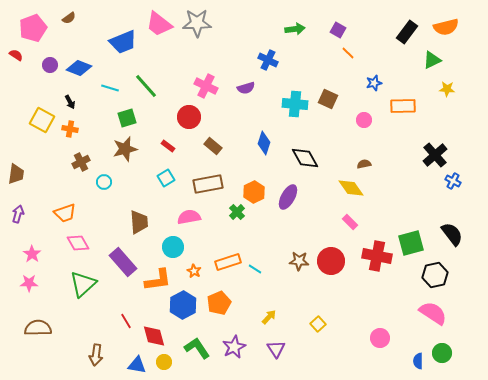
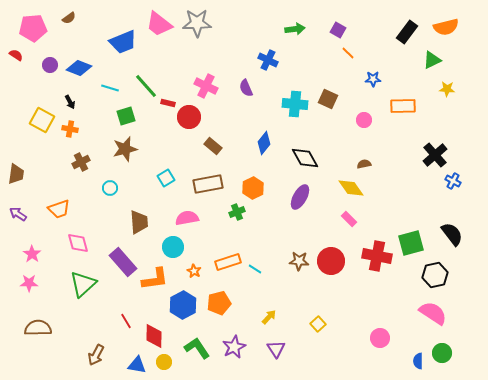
pink pentagon at (33, 28): rotated 16 degrees clockwise
blue star at (374, 83): moved 1 px left, 4 px up; rotated 14 degrees clockwise
purple semicircle at (246, 88): rotated 84 degrees clockwise
green square at (127, 118): moved 1 px left, 2 px up
blue diamond at (264, 143): rotated 20 degrees clockwise
red rectangle at (168, 146): moved 43 px up; rotated 24 degrees counterclockwise
cyan circle at (104, 182): moved 6 px right, 6 px down
orange hexagon at (254, 192): moved 1 px left, 4 px up
purple ellipse at (288, 197): moved 12 px right
green cross at (237, 212): rotated 21 degrees clockwise
orange trapezoid at (65, 213): moved 6 px left, 4 px up
purple arrow at (18, 214): rotated 72 degrees counterclockwise
pink semicircle at (189, 217): moved 2 px left, 1 px down
pink rectangle at (350, 222): moved 1 px left, 3 px up
pink diamond at (78, 243): rotated 15 degrees clockwise
orange L-shape at (158, 280): moved 3 px left, 1 px up
orange pentagon at (219, 303): rotated 10 degrees clockwise
red diamond at (154, 336): rotated 15 degrees clockwise
brown arrow at (96, 355): rotated 20 degrees clockwise
